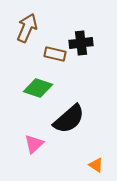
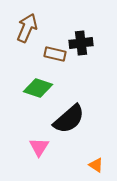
pink triangle: moved 5 px right, 3 px down; rotated 15 degrees counterclockwise
